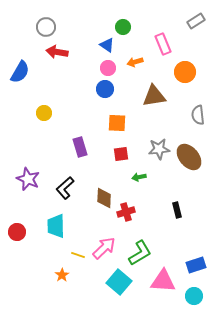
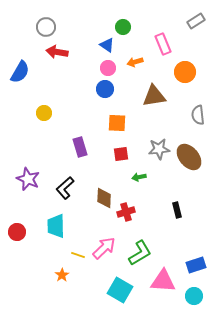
cyan square: moved 1 px right, 8 px down; rotated 10 degrees counterclockwise
